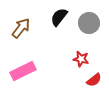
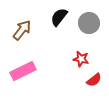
brown arrow: moved 1 px right, 2 px down
